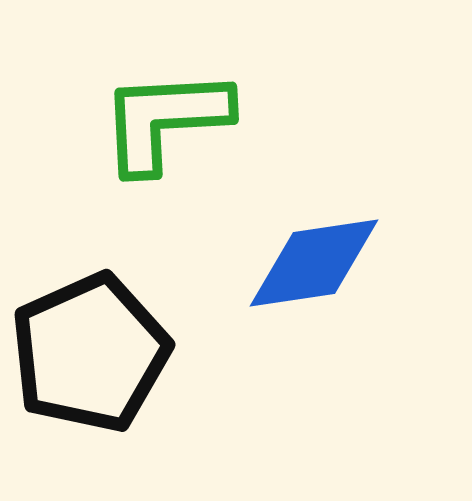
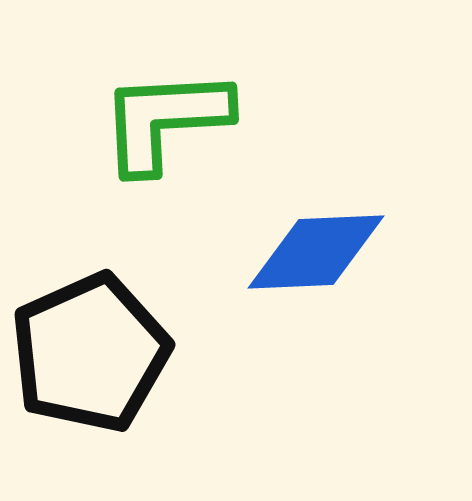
blue diamond: moved 2 px right, 11 px up; rotated 6 degrees clockwise
